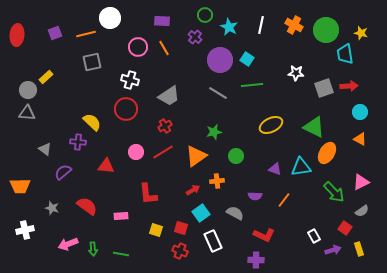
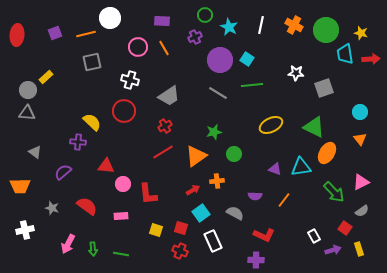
purple cross at (195, 37): rotated 24 degrees clockwise
red arrow at (349, 86): moved 22 px right, 27 px up
red circle at (126, 109): moved 2 px left, 2 px down
orange triangle at (360, 139): rotated 24 degrees clockwise
gray triangle at (45, 149): moved 10 px left, 3 px down
pink circle at (136, 152): moved 13 px left, 32 px down
green circle at (236, 156): moved 2 px left, 2 px up
pink arrow at (68, 244): rotated 42 degrees counterclockwise
